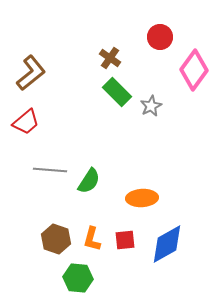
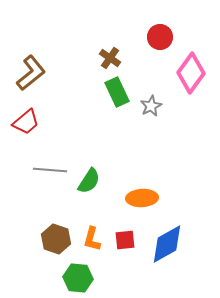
pink diamond: moved 3 px left, 3 px down
green rectangle: rotated 20 degrees clockwise
